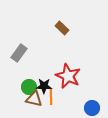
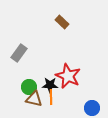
brown rectangle: moved 6 px up
black star: moved 6 px right, 1 px up
